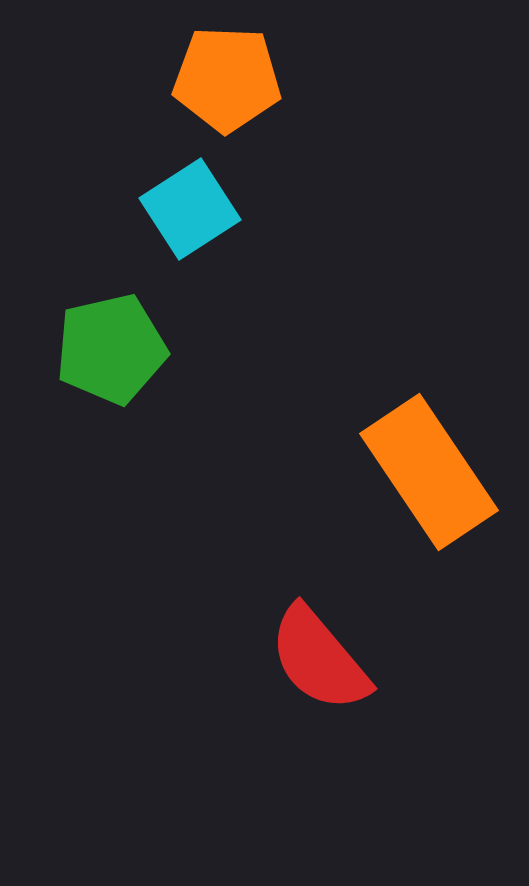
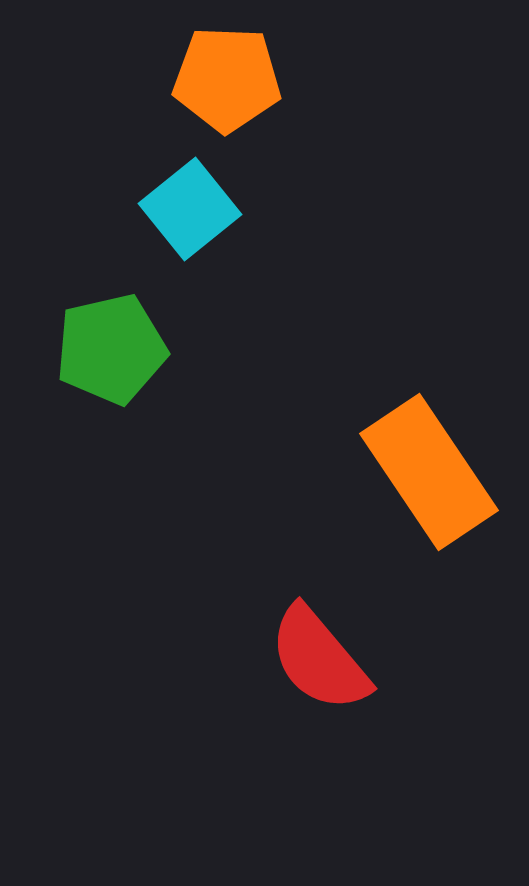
cyan square: rotated 6 degrees counterclockwise
